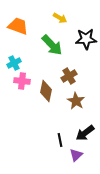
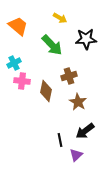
orange trapezoid: rotated 20 degrees clockwise
brown cross: rotated 14 degrees clockwise
brown star: moved 2 px right, 1 px down
black arrow: moved 2 px up
